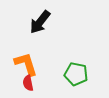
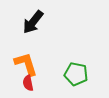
black arrow: moved 7 px left
